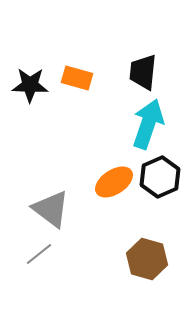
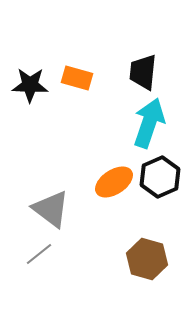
cyan arrow: moved 1 px right, 1 px up
